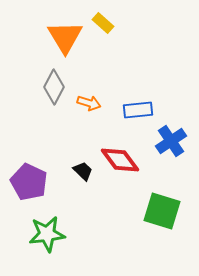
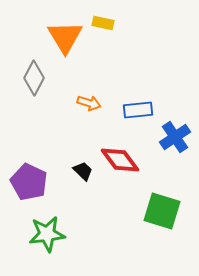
yellow rectangle: rotated 30 degrees counterclockwise
gray diamond: moved 20 px left, 9 px up
blue cross: moved 4 px right, 4 px up
